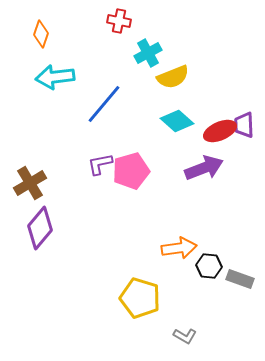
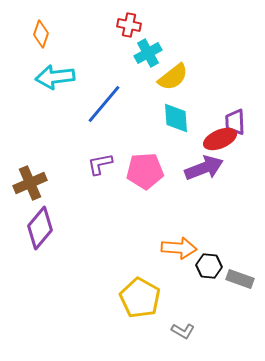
red cross: moved 10 px right, 4 px down
yellow semicircle: rotated 16 degrees counterclockwise
cyan diamond: moved 1 px left, 3 px up; rotated 44 degrees clockwise
purple trapezoid: moved 9 px left, 3 px up
red ellipse: moved 8 px down
pink pentagon: moved 14 px right; rotated 12 degrees clockwise
brown cross: rotated 8 degrees clockwise
orange arrow: rotated 12 degrees clockwise
yellow pentagon: rotated 12 degrees clockwise
gray L-shape: moved 2 px left, 5 px up
